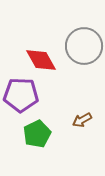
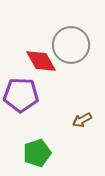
gray circle: moved 13 px left, 1 px up
red diamond: moved 1 px down
green pentagon: moved 19 px down; rotated 8 degrees clockwise
